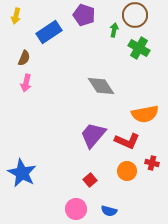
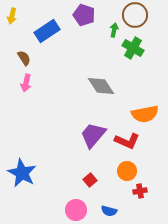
yellow arrow: moved 4 px left
blue rectangle: moved 2 px left, 1 px up
green cross: moved 6 px left
brown semicircle: rotated 56 degrees counterclockwise
red cross: moved 12 px left, 28 px down; rotated 24 degrees counterclockwise
pink circle: moved 1 px down
